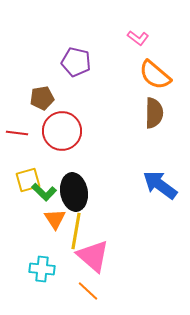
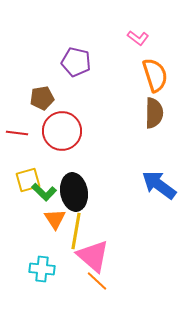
orange semicircle: rotated 148 degrees counterclockwise
blue arrow: moved 1 px left
orange line: moved 9 px right, 10 px up
